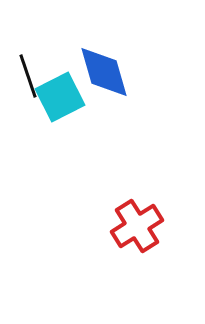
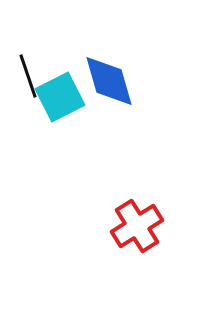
blue diamond: moved 5 px right, 9 px down
